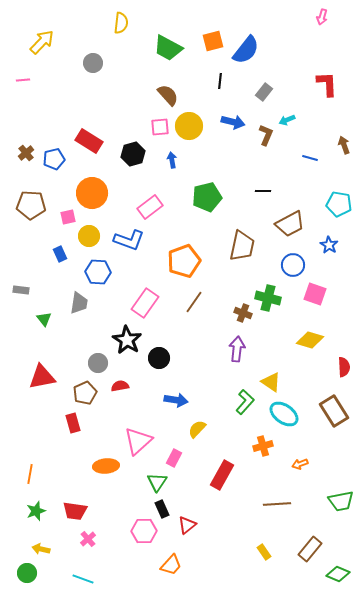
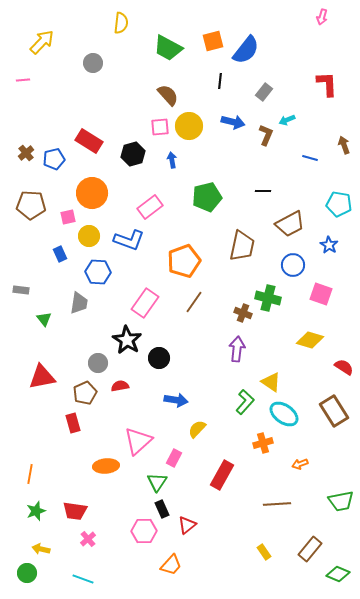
pink square at (315, 294): moved 6 px right
red semicircle at (344, 367): rotated 54 degrees counterclockwise
orange cross at (263, 446): moved 3 px up
